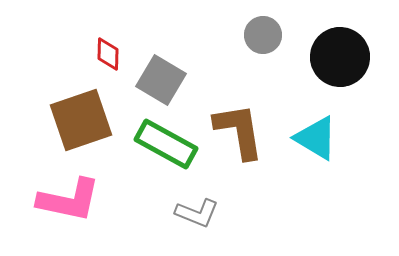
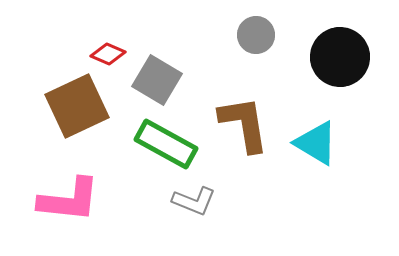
gray circle: moved 7 px left
red diamond: rotated 68 degrees counterclockwise
gray square: moved 4 px left
brown square: moved 4 px left, 14 px up; rotated 6 degrees counterclockwise
brown L-shape: moved 5 px right, 7 px up
cyan triangle: moved 5 px down
pink L-shape: rotated 6 degrees counterclockwise
gray L-shape: moved 3 px left, 12 px up
